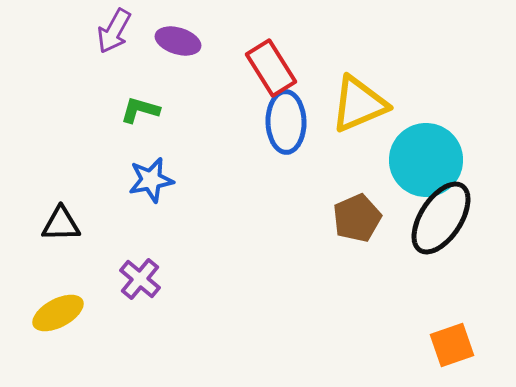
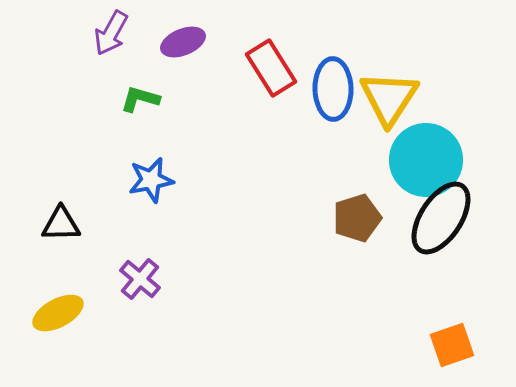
purple arrow: moved 3 px left, 2 px down
purple ellipse: moved 5 px right, 1 px down; rotated 39 degrees counterclockwise
yellow triangle: moved 30 px right, 6 px up; rotated 34 degrees counterclockwise
green L-shape: moved 11 px up
blue ellipse: moved 47 px right, 33 px up
brown pentagon: rotated 6 degrees clockwise
